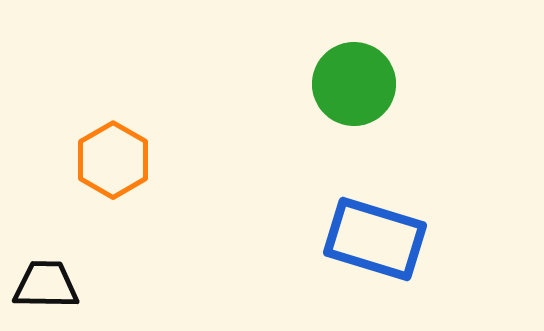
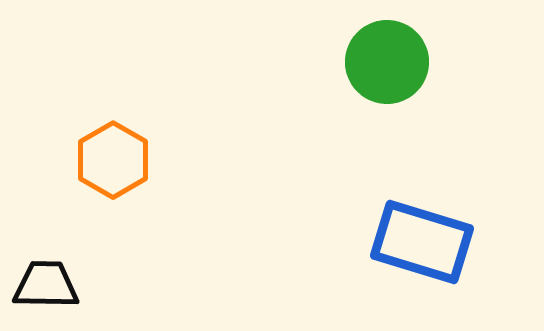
green circle: moved 33 px right, 22 px up
blue rectangle: moved 47 px right, 3 px down
